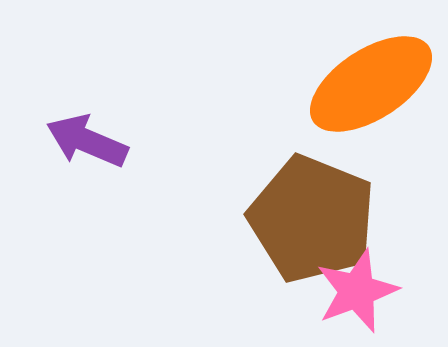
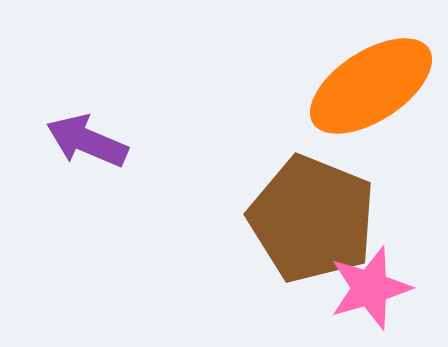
orange ellipse: moved 2 px down
pink star: moved 13 px right, 3 px up; rotated 4 degrees clockwise
